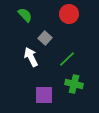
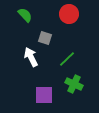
gray square: rotated 24 degrees counterclockwise
green cross: rotated 12 degrees clockwise
